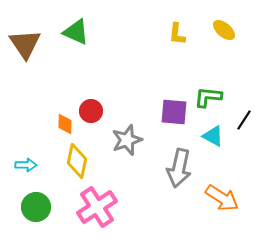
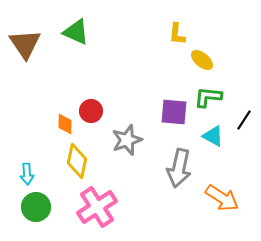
yellow ellipse: moved 22 px left, 30 px down
cyan arrow: moved 1 px right, 9 px down; rotated 85 degrees clockwise
